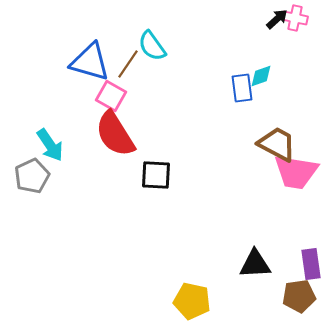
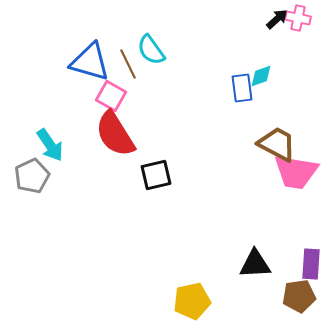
pink cross: moved 3 px right
cyan semicircle: moved 1 px left, 4 px down
brown line: rotated 60 degrees counterclockwise
black square: rotated 16 degrees counterclockwise
purple rectangle: rotated 12 degrees clockwise
yellow pentagon: rotated 24 degrees counterclockwise
